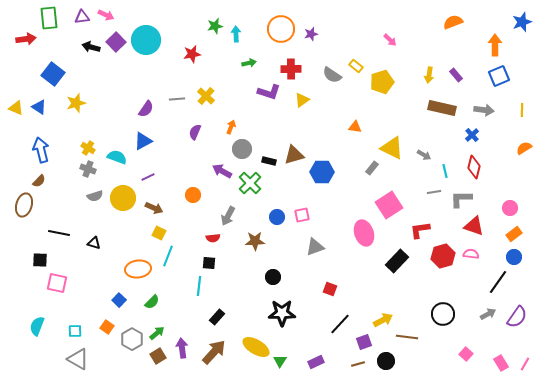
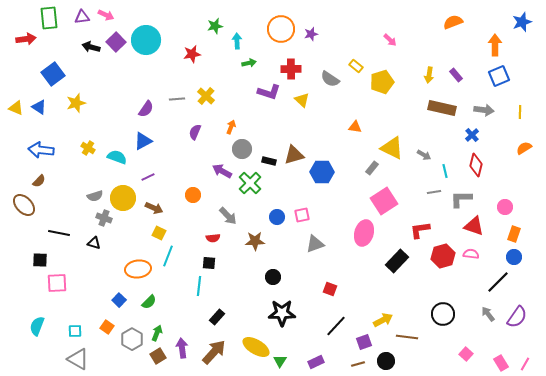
cyan arrow at (236, 34): moved 1 px right, 7 px down
blue square at (53, 74): rotated 15 degrees clockwise
gray semicircle at (332, 75): moved 2 px left, 4 px down
yellow triangle at (302, 100): rotated 42 degrees counterclockwise
yellow line at (522, 110): moved 2 px left, 2 px down
blue arrow at (41, 150): rotated 70 degrees counterclockwise
red diamond at (474, 167): moved 2 px right, 2 px up
gray cross at (88, 169): moved 16 px right, 49 px down
brown ellipse at (24, 205): rotated 60 degrees counterclockwise
pink square at (389, 205): moved 5 px left, 4 px up
pink circle at (510, 208): moved 5 px left, 1 px up
gray arrow at (228, 216): rotated 72 degrees counterclockwise
pink ellipse at (364, 233): rotated 35 degrees clockwise
orange rectangle at (514, 234): rotated 35 degrees counterclockwise
gray triangle at (315, 247): moved 3 px up
black line at (498, 282): rotated 10 degrees clockwise
pink square at (57, 283): rotated 15 degrees counterclockwise
green semicircle at (152, 302): moved 3 px left
gray arrow at (488, 314): rotated 98 degrees counterclockwise
black line at (340, 324): moved 4 px left, 2 px down
green arrow at (157, 333): rotated 28 degrees counterclockwise
